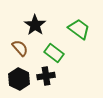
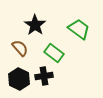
black cross: moved 2 px left
